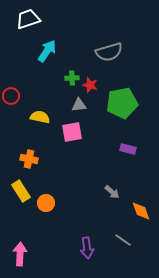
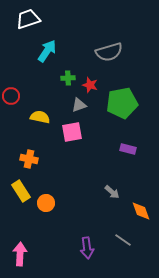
green cross: moved 4 px left
gray triangle: rotated 14 degrees counterclockwise
